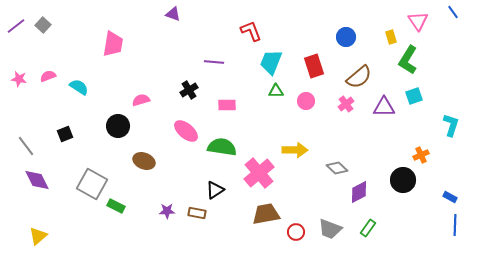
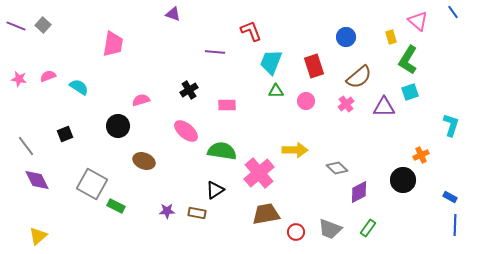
pink triangle at (418, 21): rotated 15 degrees counterclockwise
purple line at (16, 26): rotated 60 degrees clockwise
purple line at (214, 62): moved 1 px right, 10 px up
cyan square at (414, 96): moved 4 px left, 4 px up
green semicircle at (222, 147): moved 4 px down
